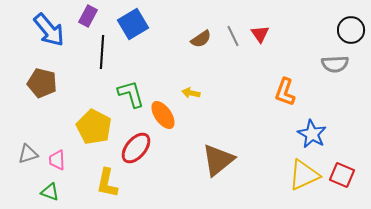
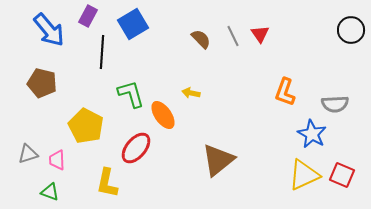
brown semicircle: rotated 100 degrees counterclockwise
gray semicircle: moved 40 px down
yellow pentagon: moved 8 px left, 1 px up
